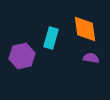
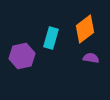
orange diamond: rotated 60 degrees clockwise
